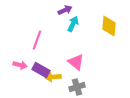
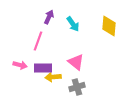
purple arrow: moved 16 px left, 7 px down; rotated 40 degrees counterclockwise
cyan arrow: rotated 119 degrees clockwise
pink line: moved 1 px right, 1 px down
purple rectangle: moved 2 px right, 2 px up; rotated 30 degrees counterclockwise
